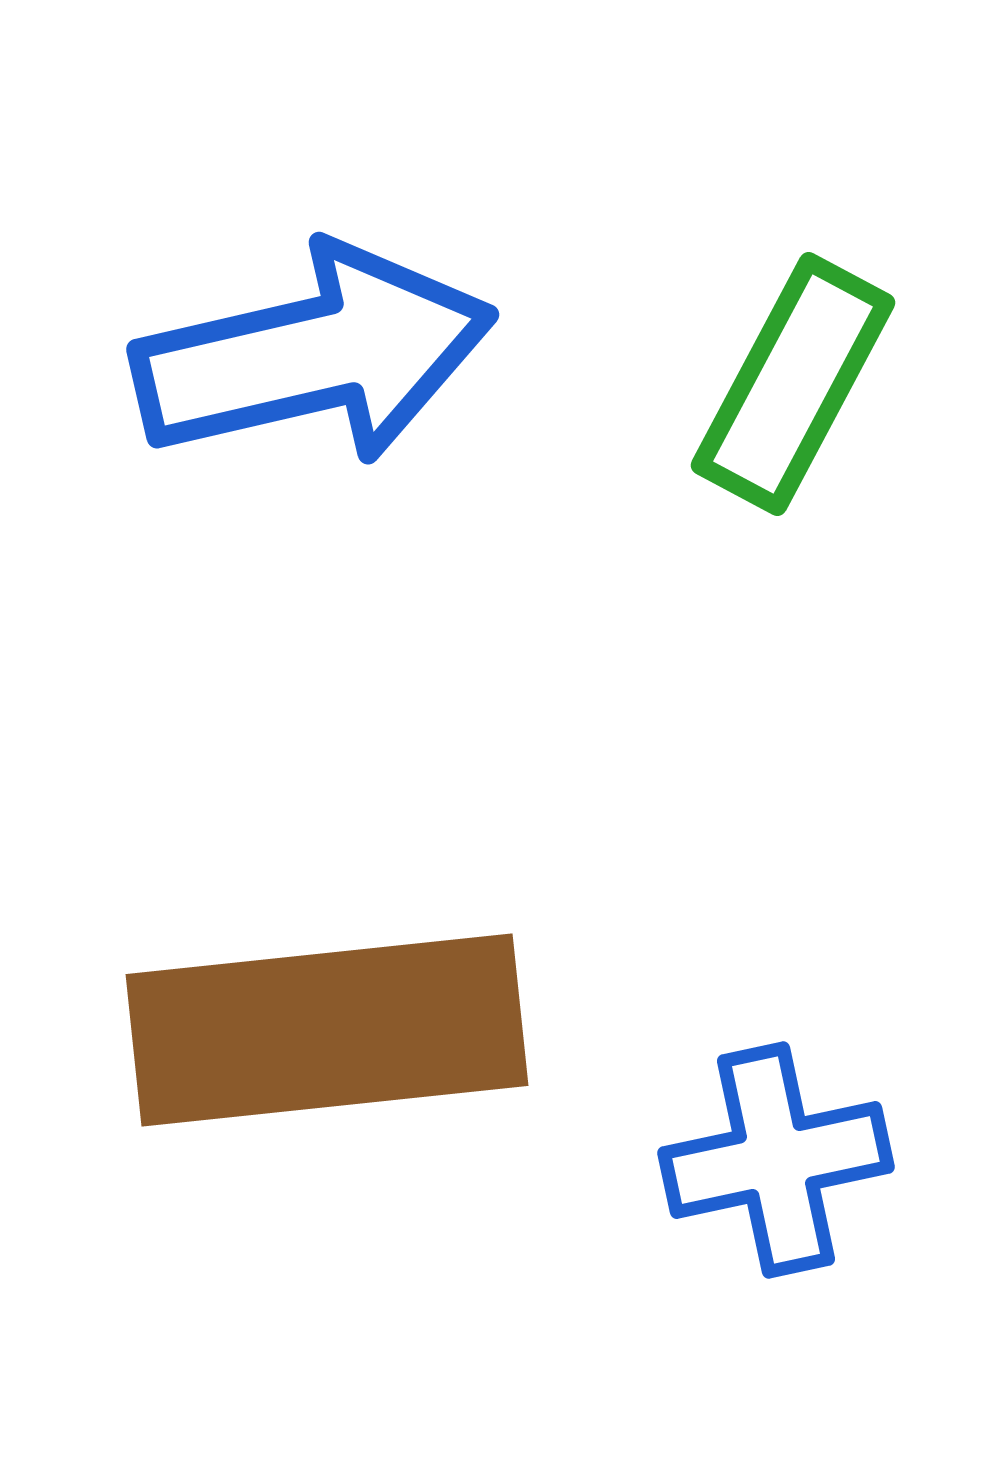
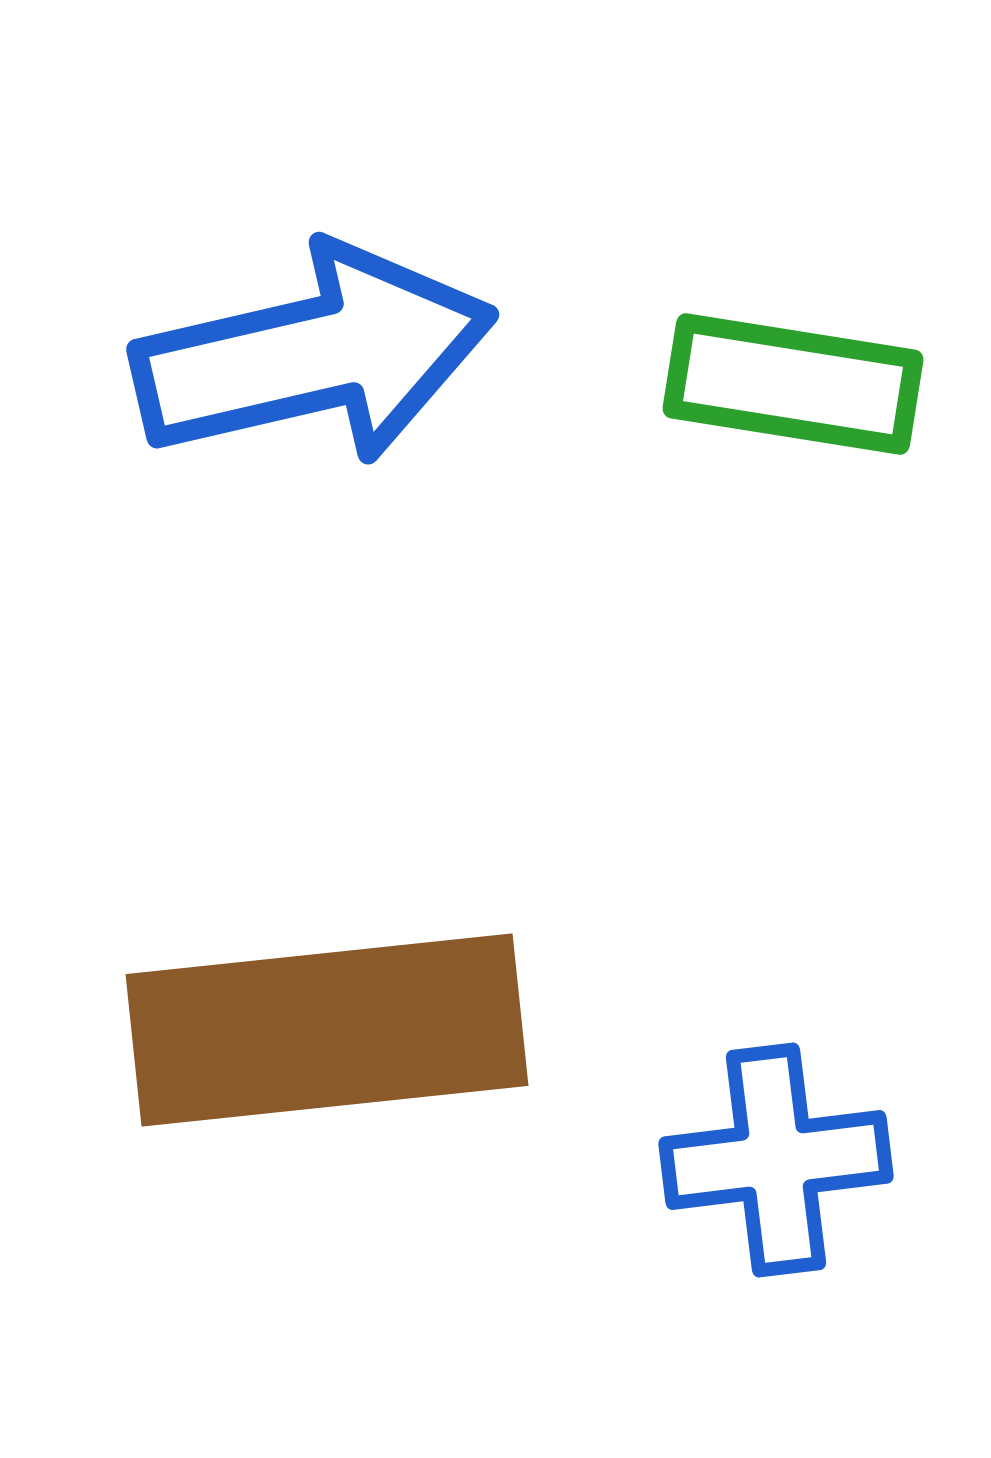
green rectangle: rotated 71 degrees clockwise
blue cross: rotated 5 degrees clockwise
